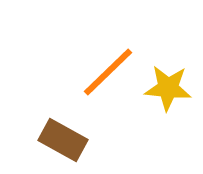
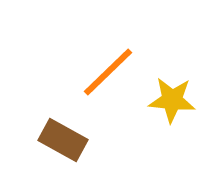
yellow star: moved 4 px right, 12 px down
